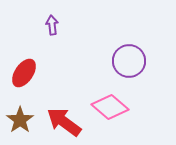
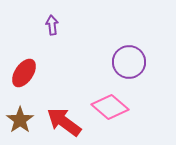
purple circle: moved 1 px down
